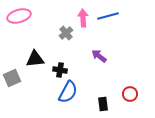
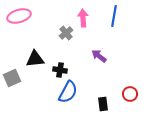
blue line: moved 6 px right; rotated 65 degrees counterclockwise
